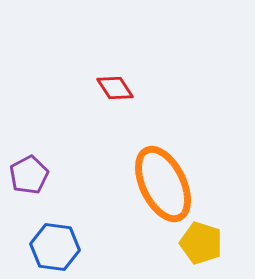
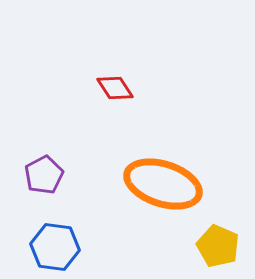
purple pentagon: moved 15 px right
orange ellipse: rotated 46 degrees counterclockwise
yellow pentagon: moved 17 px right, 3 px down; rotated 6 degrees clockwise
